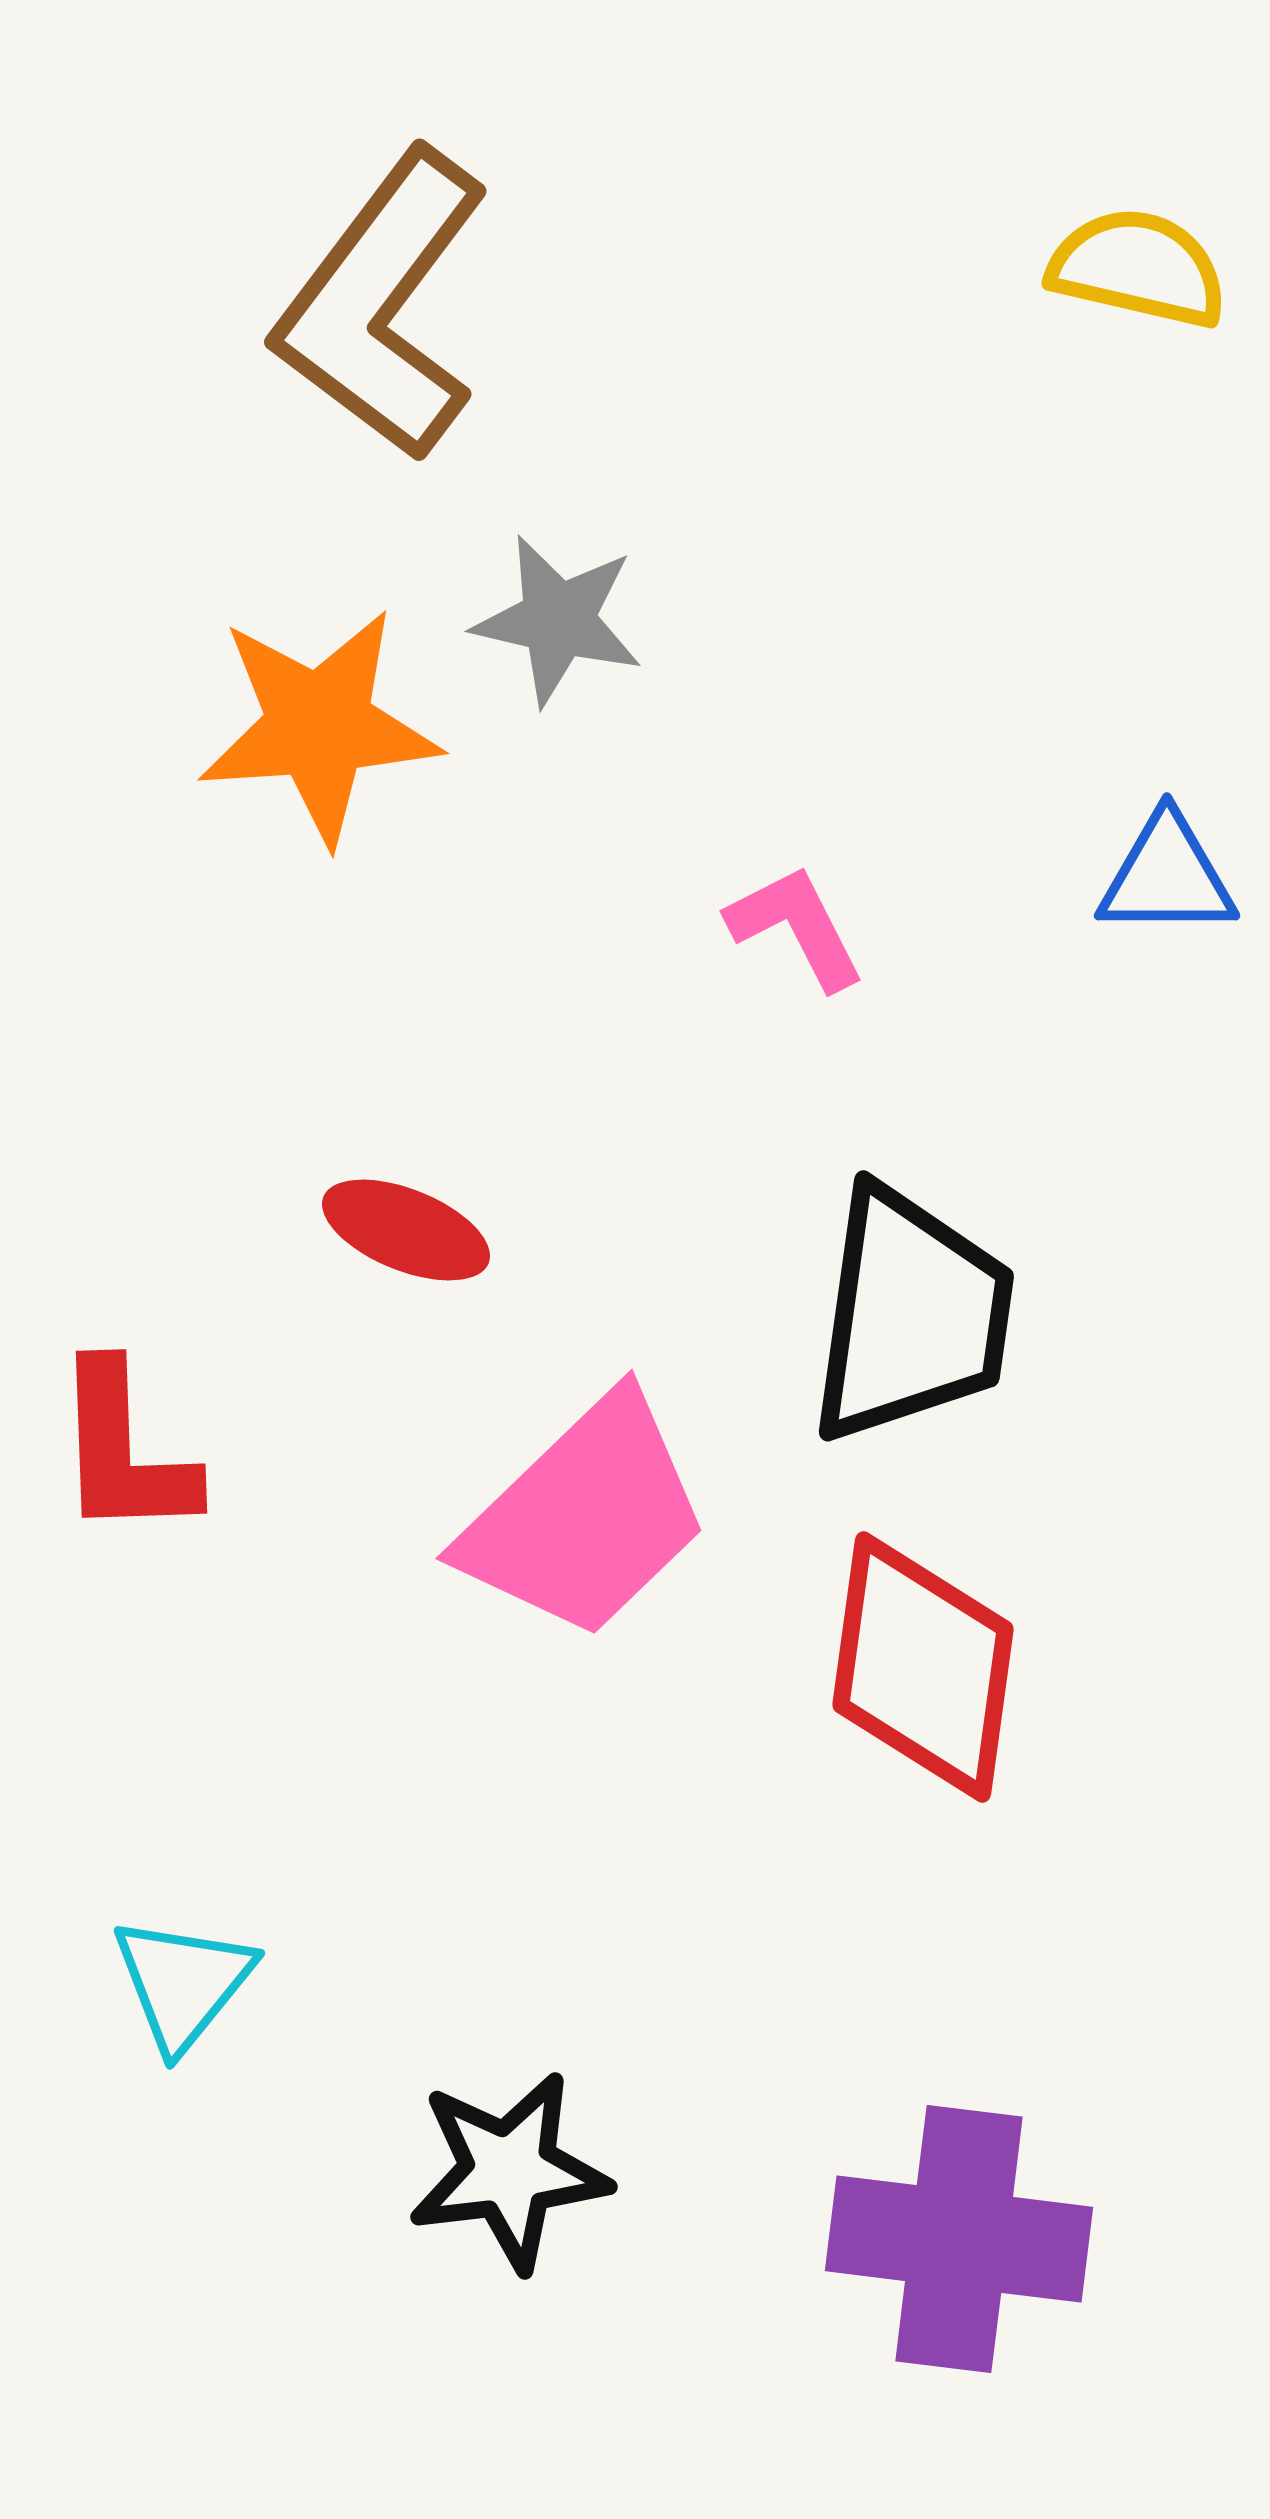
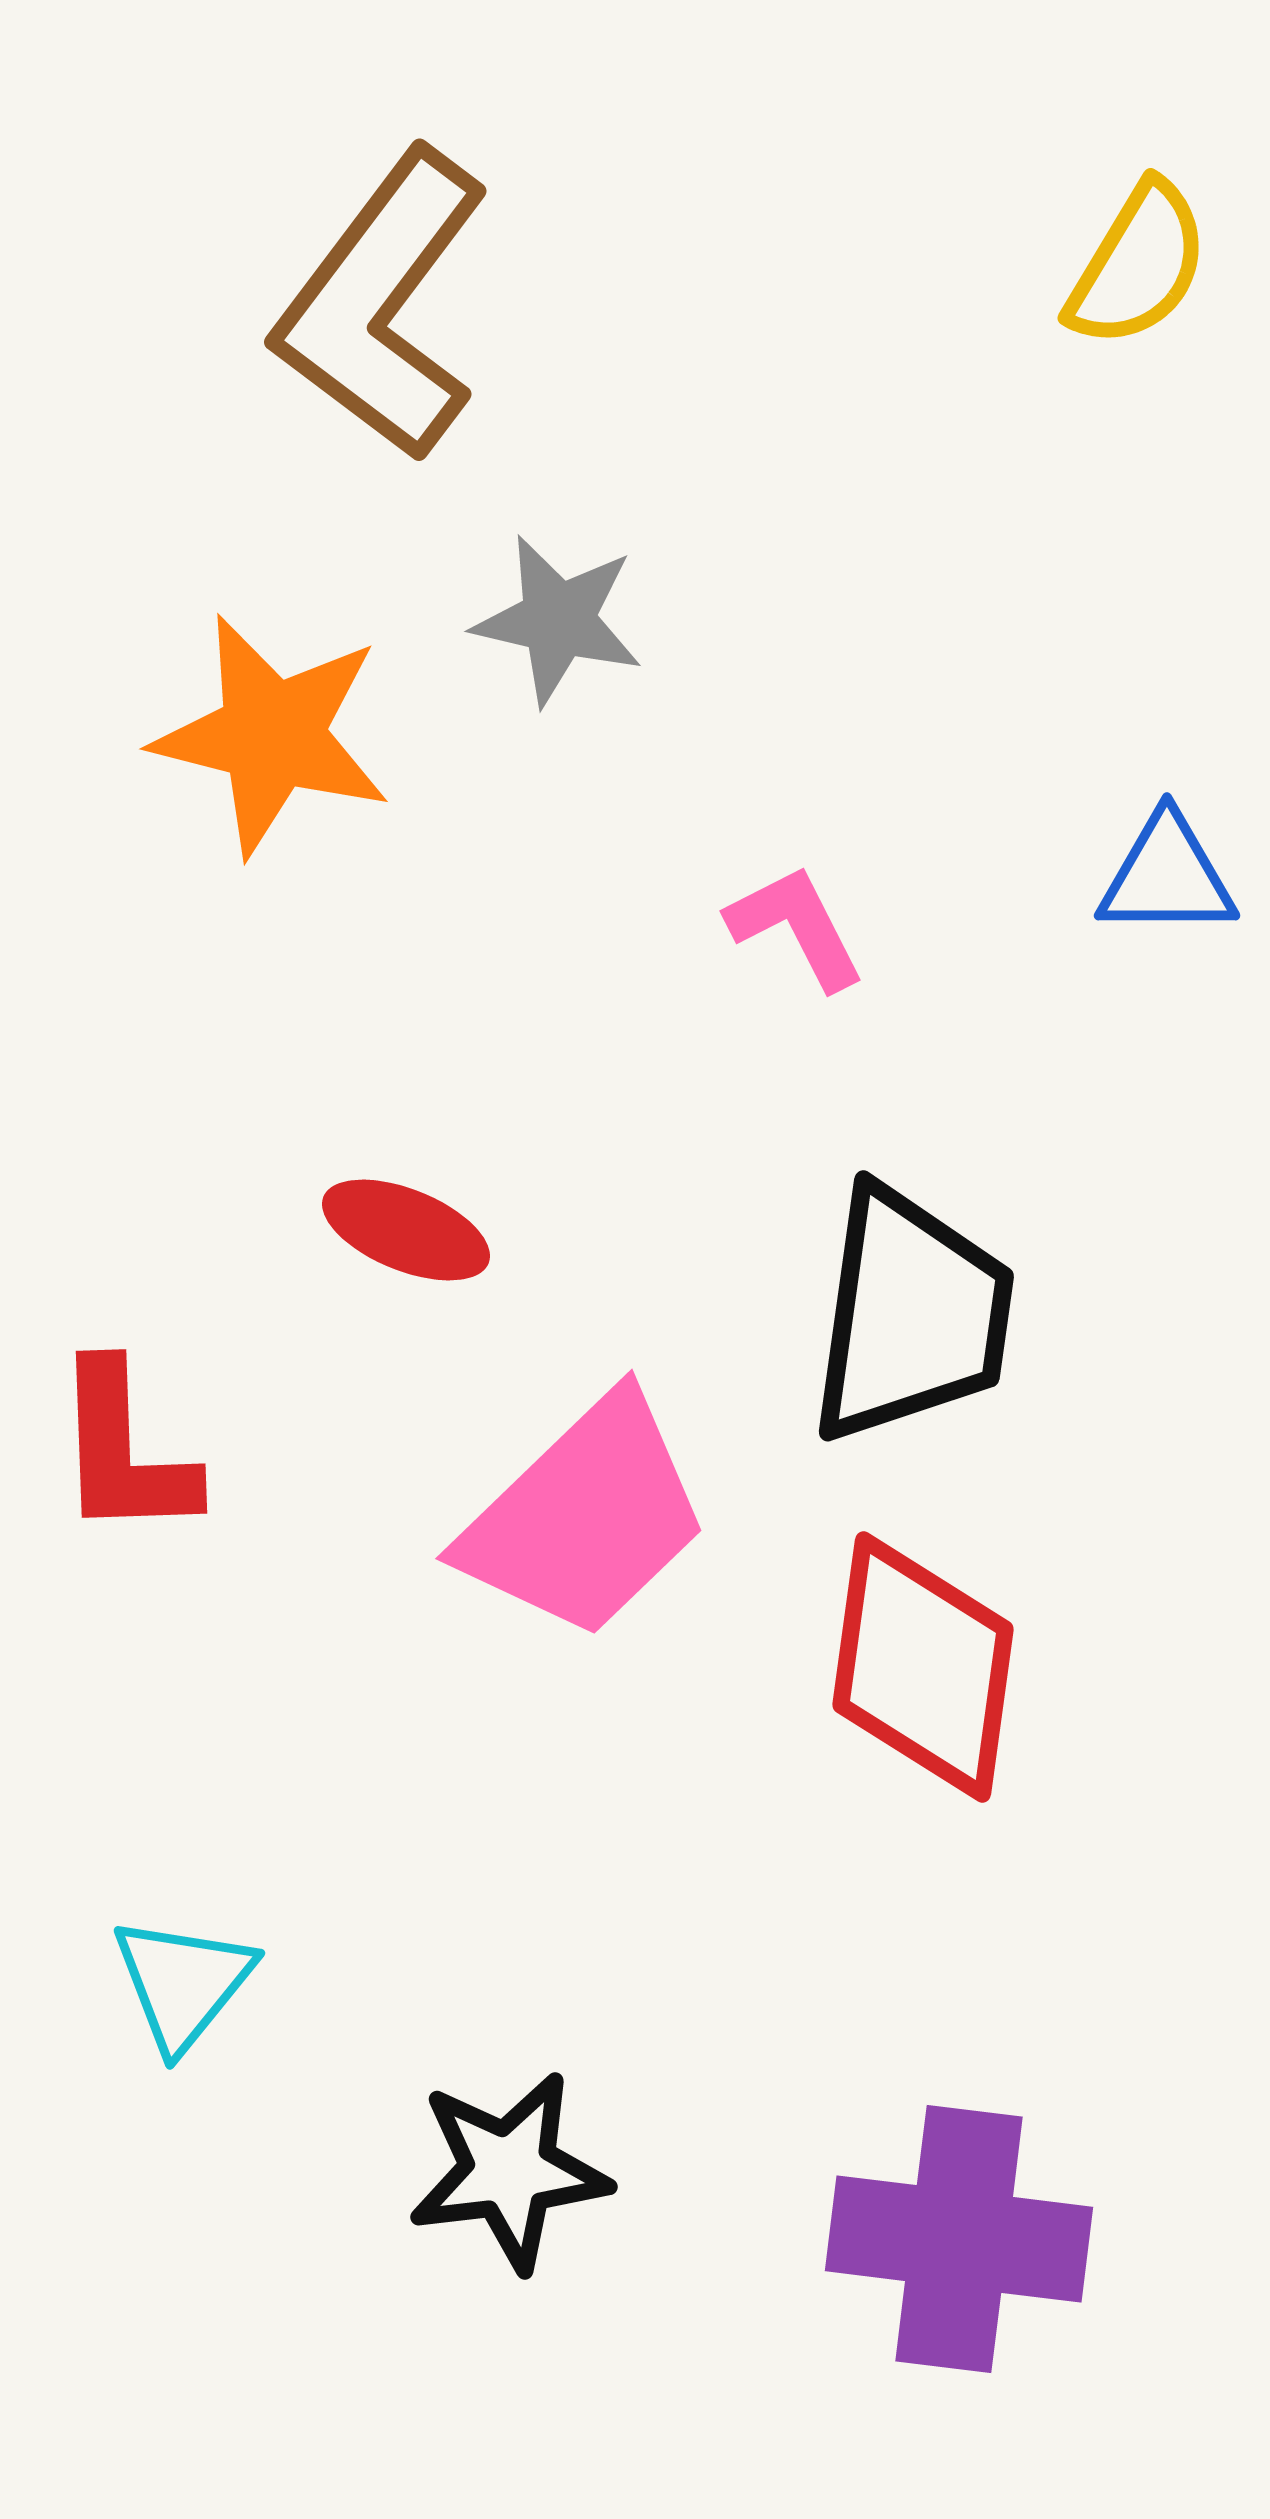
yellow semicircle: moved 3 px up; rotated 108 degrees clockwise
orange star: moved 47 px left, 9 px down; rotated 18 degrees clockwise
